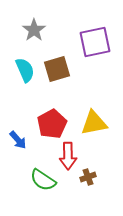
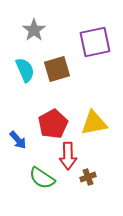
red pentagon: moved 1 px right
green semicircle: moved 1 px left, 2 px up
